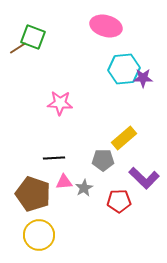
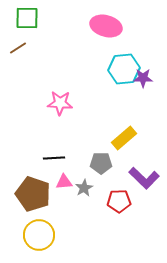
green square: moved 6 px left, 19 px up; rotated 20 degrees counterclockwise
gray pentagon: moved 2 px left, 3 px down
